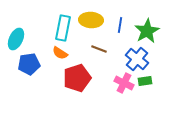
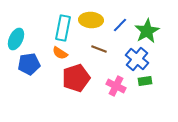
blue line: rotated 35 degrees clockwise
red pentagon: moved 1 px left
pink cross: moved 8 px left, 3 px down
